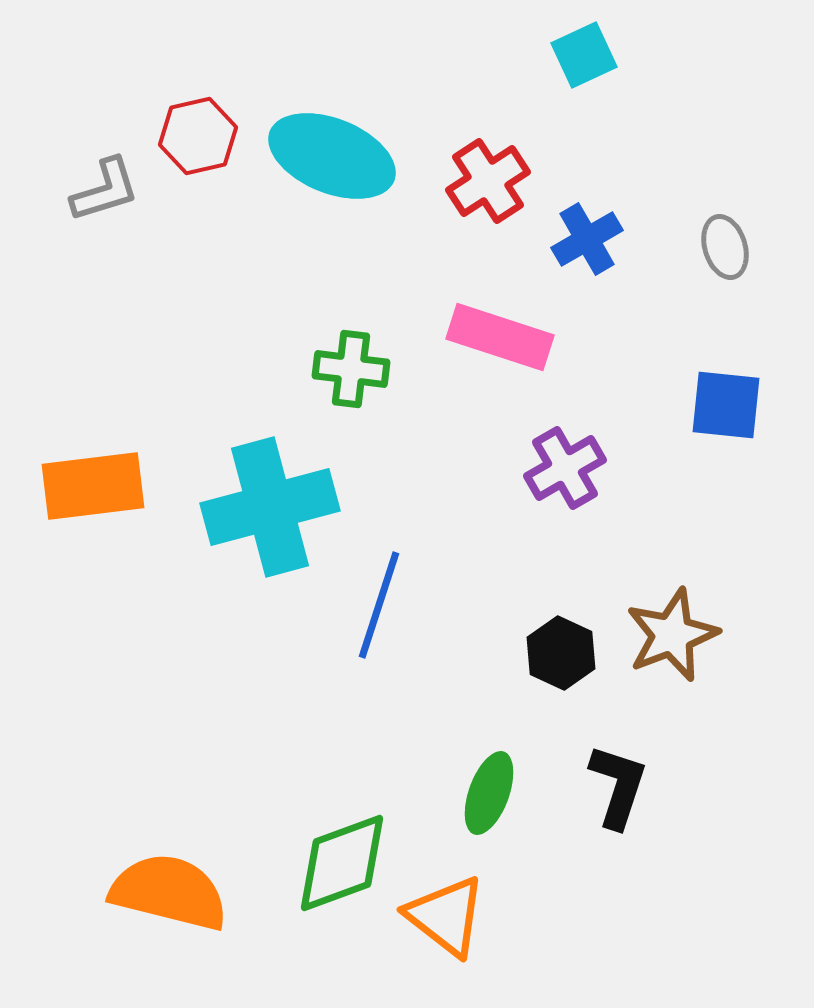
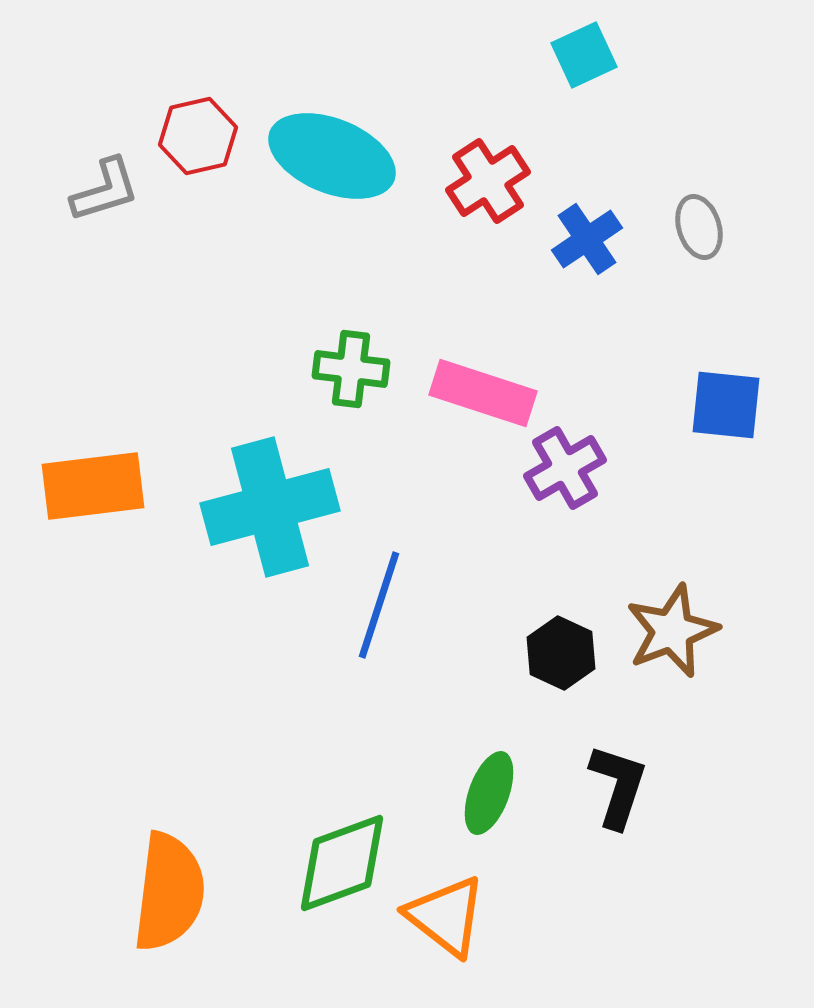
blue cross: rotated 4 degrees counterclockwise
gray ellipse: moved 26 px left, 20 px up
pink rectangle: moved 17 px left, 56 px down
brown star: moved 4 px up
orange semicircle: rotated 83 degrees clockwise
